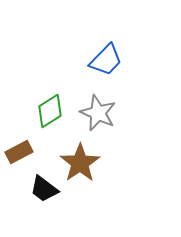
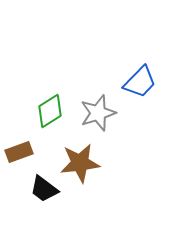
blue trapezoid: moved 34 px right, 22 px down
gray star: rotated 30 degrees clockwise
brown rectangle: rotated 8 degrees clockwise
brown star: rotated 27 degrees clockwise
